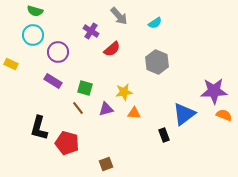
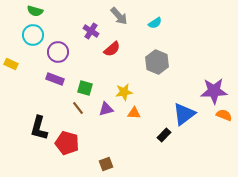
purple rectangle: moved 2 px right, 2 px up; rotated 12 degrees counterclockwise
black rectangle: rotated 64 degrees clockwise
